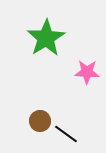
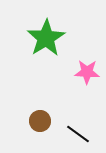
black line: moved 12 px right
